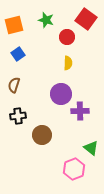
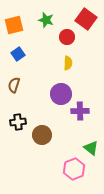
black cross: moved 6 px down
